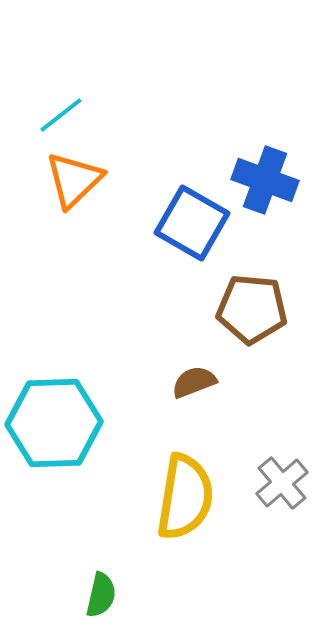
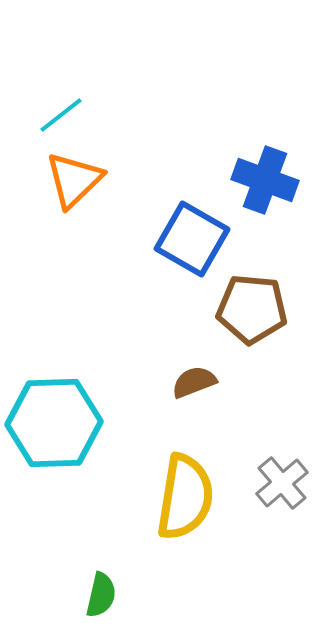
blue square: moved 16 px down
